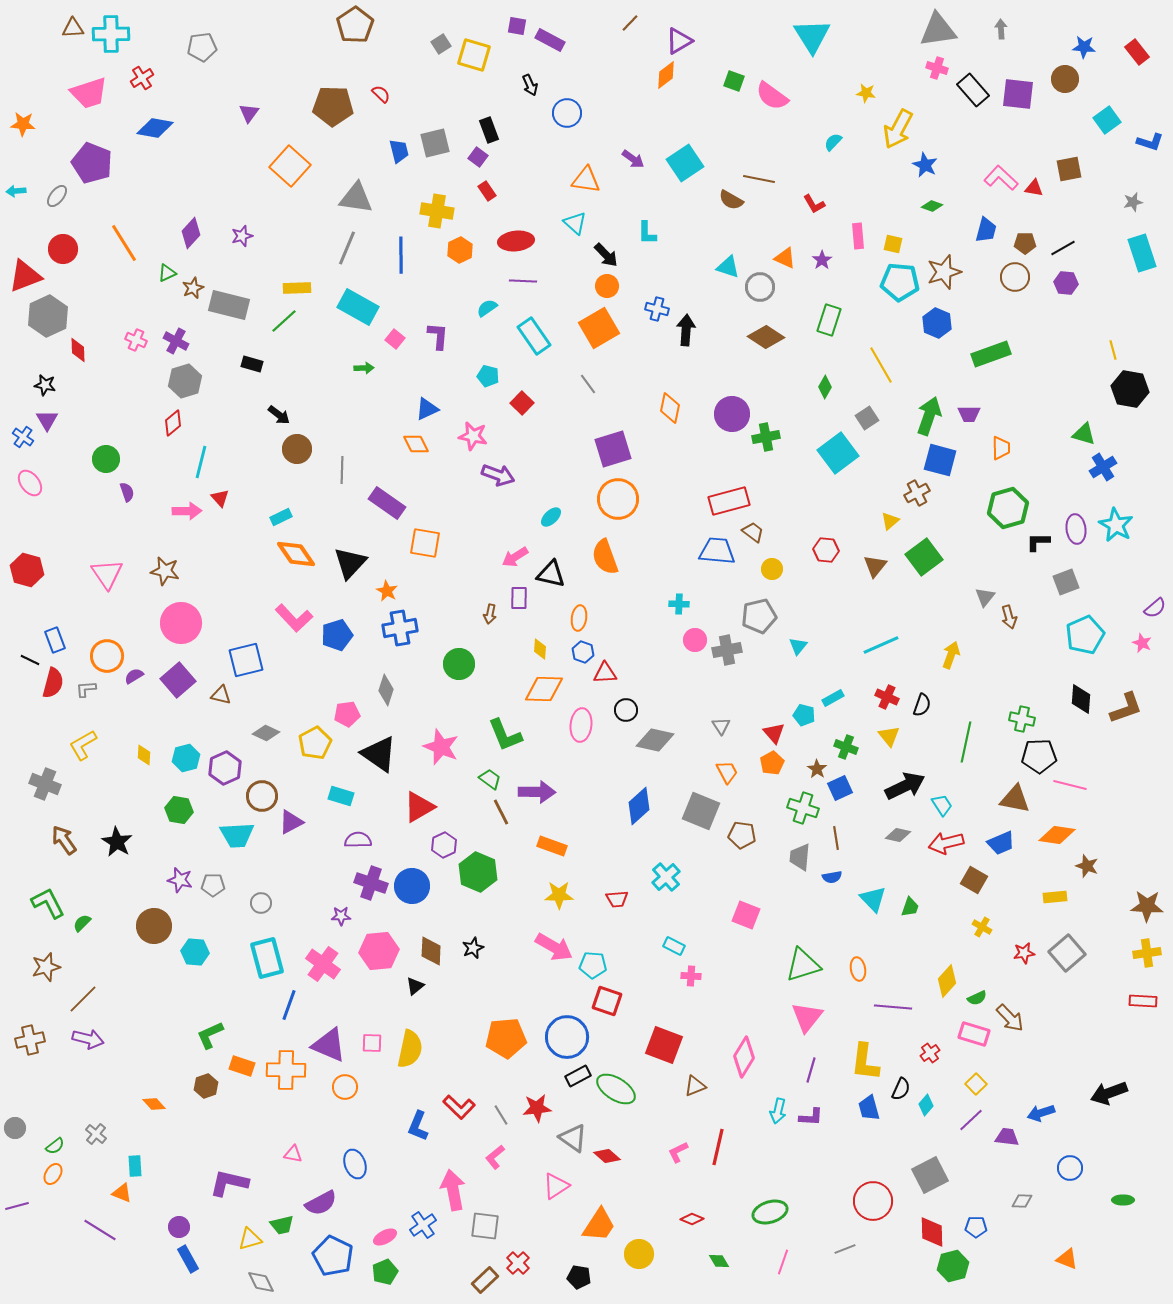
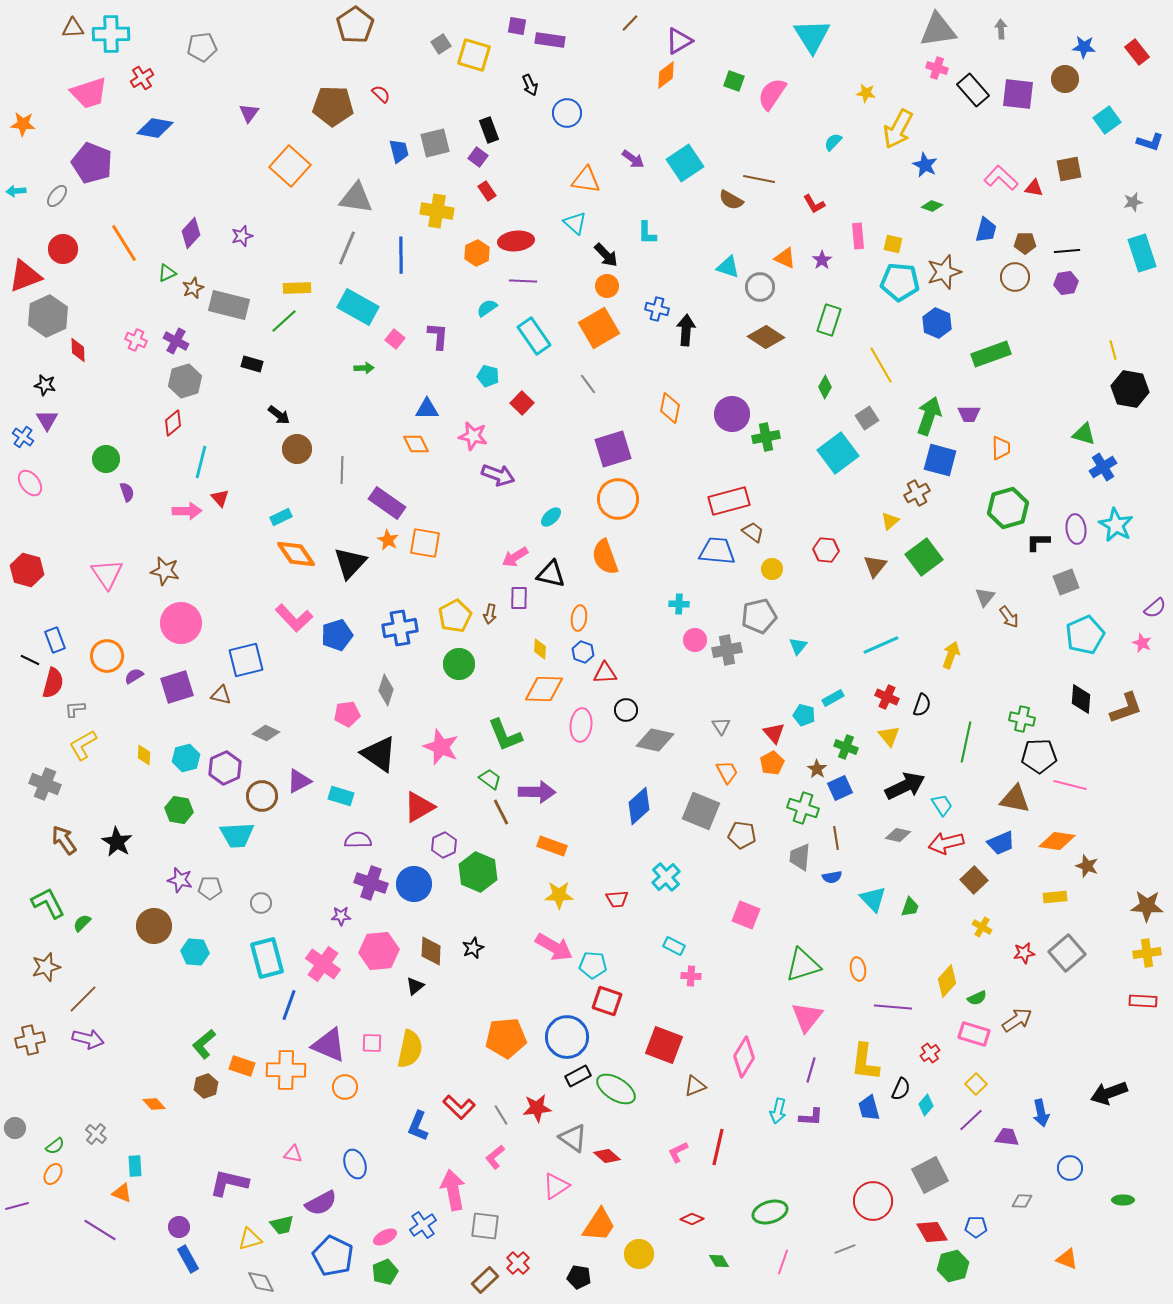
purple rectangle at (550, 40): rotated 20 degrees counterclockwise
pink semicircle at (772, 96): moved 2 px up; rotated 88 degrees clockwise
black line at (1063, 248): moved 4 px right, 3 px down; rotated 25 degrees clockwise
orange hexagon at (460, 250): moved 17 px right, 3 px down
purple hexagon at (1066, 283): rotated 15 degrees counterclockwise
blue triangle at (427, 409): rotated 25 degrees clockwise
orange star at (387, 591): moved 1 px right, 51 px up
brown arrow at (1009, 617): rotated 20 degrees counterclockwise
purple square at (178, 680): moved 1 px left, 7 px down; rotated 24 degrees clockwise
gray L-shape at (86, 689): moved 11 px left, 20 px down
yellow pentagon at (315, 743): moved 140 px right, 127 px up
purple triangle at (291, 822): moved 8 px right, 41 px up
orange diamond at (1057, 835): moved 6 px down
brown square at (974, 880): rotated 16 degrees clockwise
gray pentagon at (213, 885): moved 3 px left, 3 px down
blue circle at (412, 886): moved 2 px right, 2 px up
brown arrow at (1010, 1018): moved 7 px right, 2 px down; rotated 80 degrees counterclockwise
green L-shape at (210, 1035): moved 6 px left, 9 px down; rotated 16 degrees counterclockwise
blue arrow at (1041, 1113): rotated 84 degrees counterclockwise
red diamond at (932, 1232): rotated 28 degrees counterclockwise
